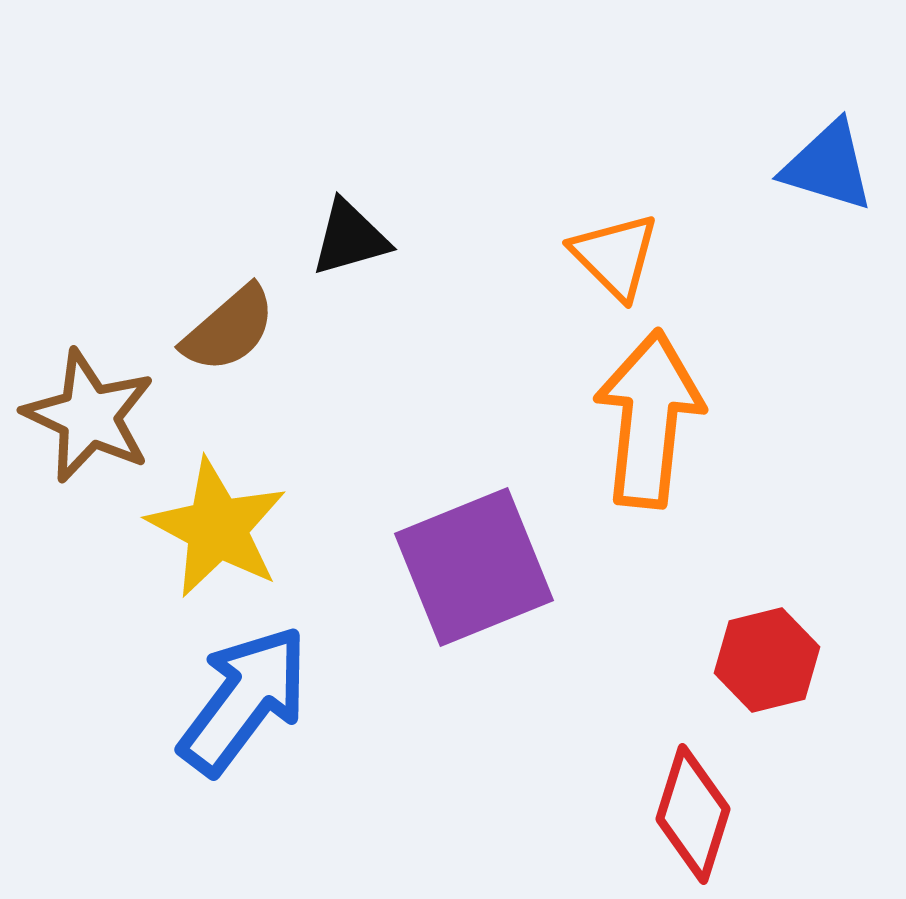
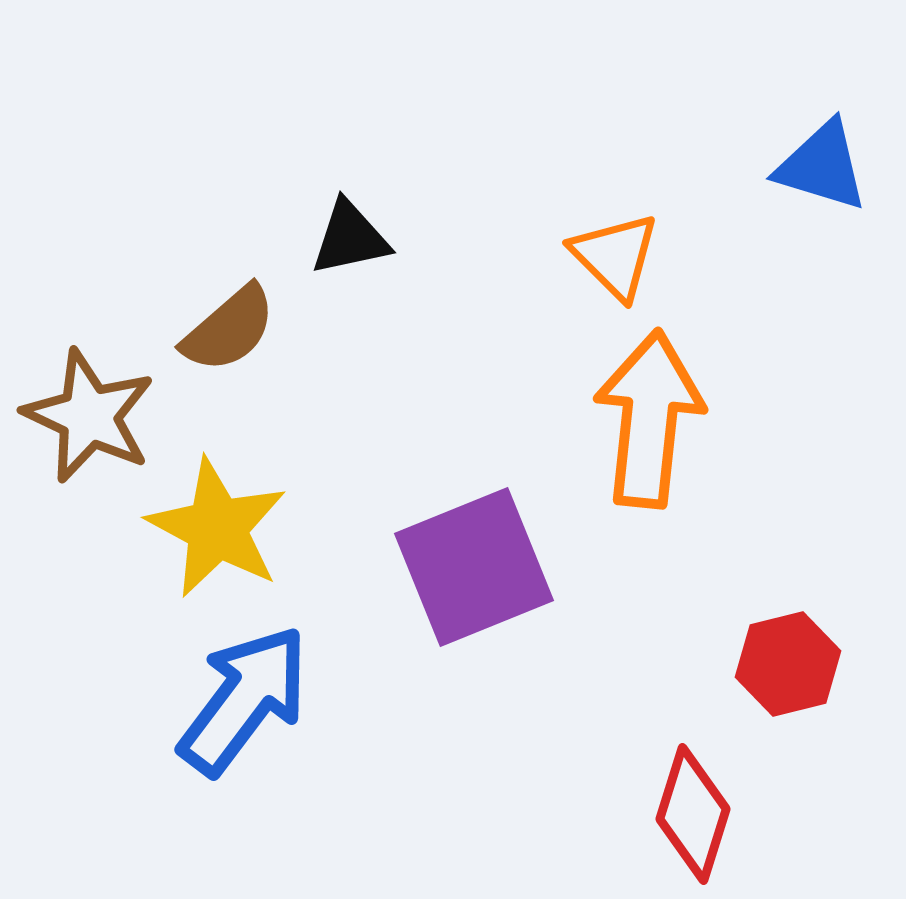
blue triangle: moved 6 px left
black triangle: rotated 4 degrees clockwise
red hexagon: moved 21 px right, 4 px down
